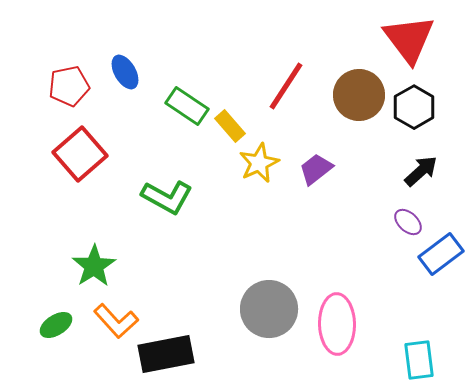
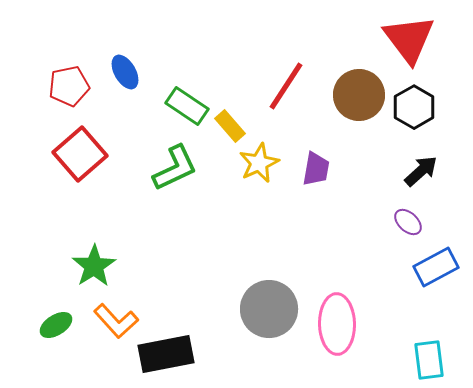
purple trapezoid: rotated 138 degrees clockwise
green L-shape: moved 8 px right, 29 px up; rotated 54 degrees counterclockwise
blue rectangle: moved 5 px left, 13 px down; rotated 9 degrees clockwise
cyan rectangle: moved 10 px right
